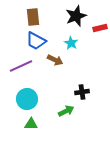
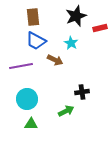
purple line: rotated 15 degrees clockwise
